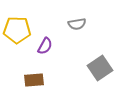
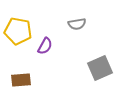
yellow pentagon: moved 1 px right, 1 px down; rotated 8 degrees clockwise
gray square: rotated 10 degrees clockwise
brown rectangle: moved 13 px left
